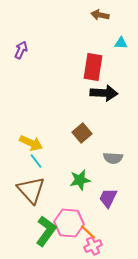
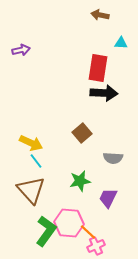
purple arrow: rotated 54 degrees clockwise
red rectangle: moved 5 px right, 1 px down
green star: moved 1 px down
pink cross: moved 3 px right
